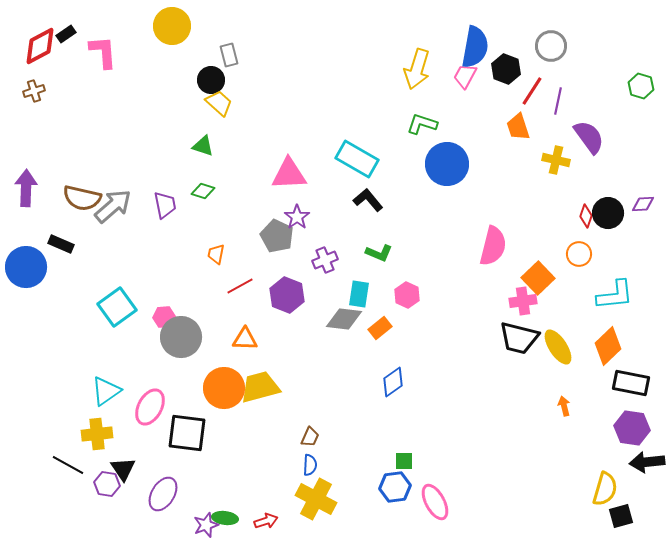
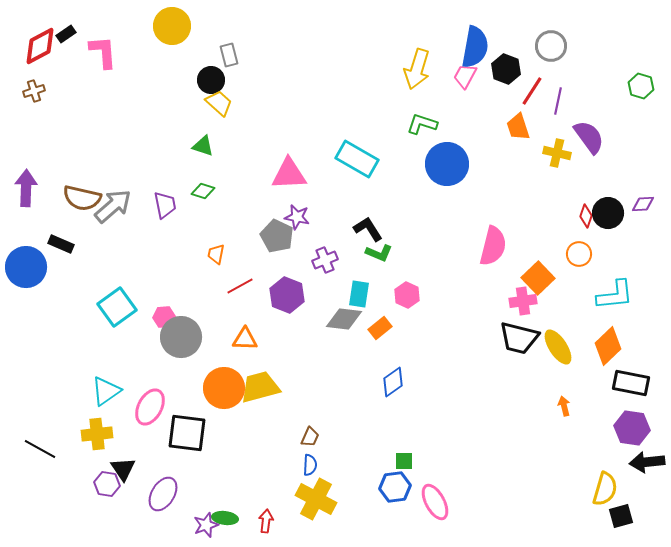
yellow cross at (556, 160): moved 1 px right, 7 px up
black L-shape at (368, 200): moved 29 px down; rotated 8 degrees clockwise
purple star at (297, 217): rotated 25 degrees counterclockwise
black line at (68, 465): moved 28 px left, 16 px up
red arrow at (266, 521): rotated 65 degrees counterclockwise
